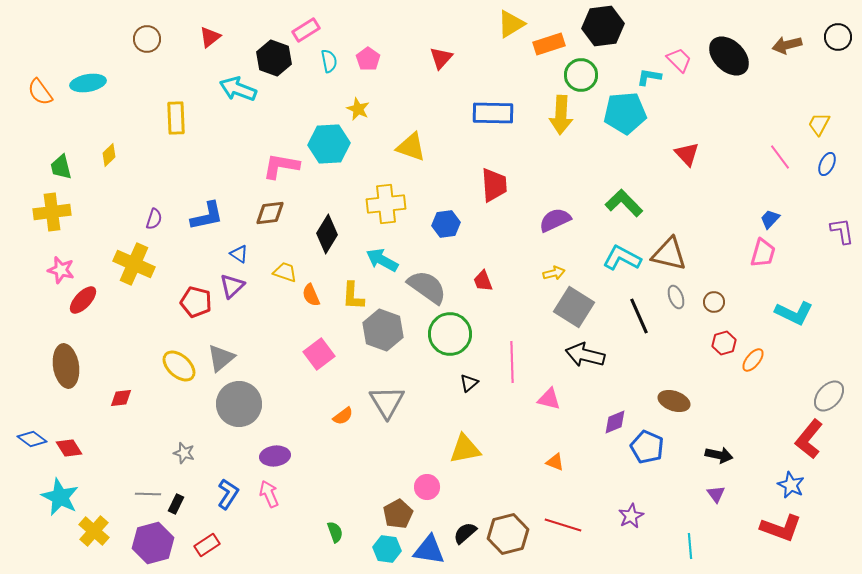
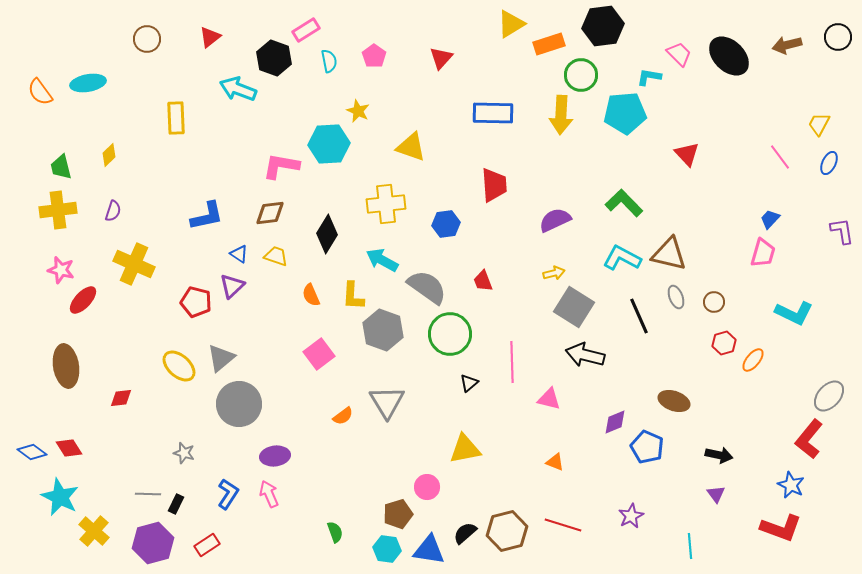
pink pentagon at (368, 59): moved 6 px right, 3 px up
pink trapezoid at (679, 60): moved 6 px up
yellow star at (358, 109): moved 2 px down
blue ellipse at (827, 164): moved 2 px right, 1 px up
yellow cross at (52, 212): moved 6 px right, 2 px up
purple semicircle at (154, 219): moved 41 px left, 8 px up
yellow trapezoid at (285, 272): moved 9 px left, 16 px up
blue diamond at (32, 439): moved 13 px down
brown pentagon at (398, 514): rotated 12 degrees clockwise
brown hexagon at (508, 534): moved 1 px left, 3 px up
